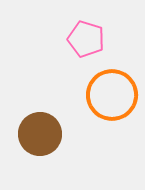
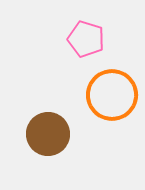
brown circle: moved 8 px right
